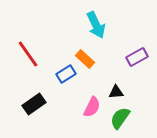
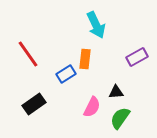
orange rectangle: rotated 54 degrees clockwise
